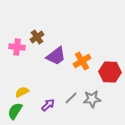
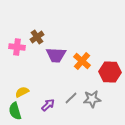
purple trapezoid: moved 1 px up; rotated 40 degrees clockwise
orange cross: rotated 18 degrees counterclockwise
green semicircle: rotated 48 degrees counterclockwise
